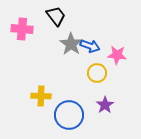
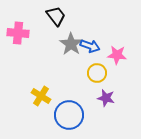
pink cross: moved 4 px left, 4 px down
yellow cross: rotated 30 degrees clockwise
purple star: moved 1 px right, 7 px up; rotated 24 degrees counterclockwise
